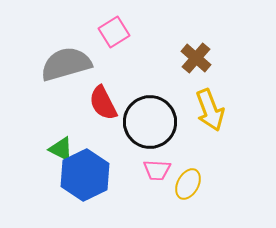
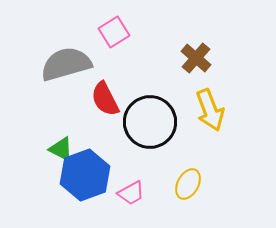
red semicircle: moved 2 px right, 4 px up
pink trapezoid: moved 26 px left, 23 px down; rotated 32 degrees counterclockwise
blue hexagon: rotated 6 degrees clockwise
